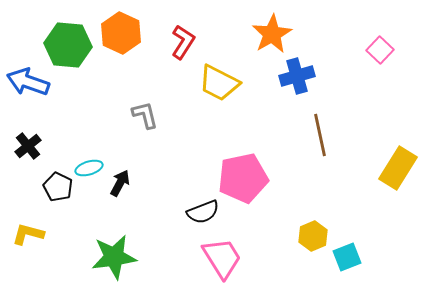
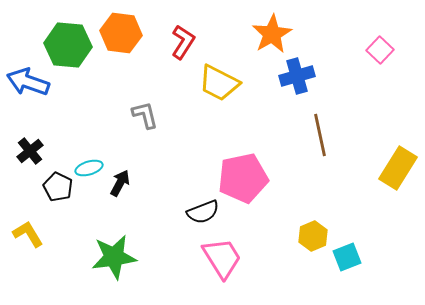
orange hexagon: rotated 18 degrees counterclockwise
black cross: moved 2 px right, 5 px down
yellow L-shape: rotated 44 degrees clockwise
